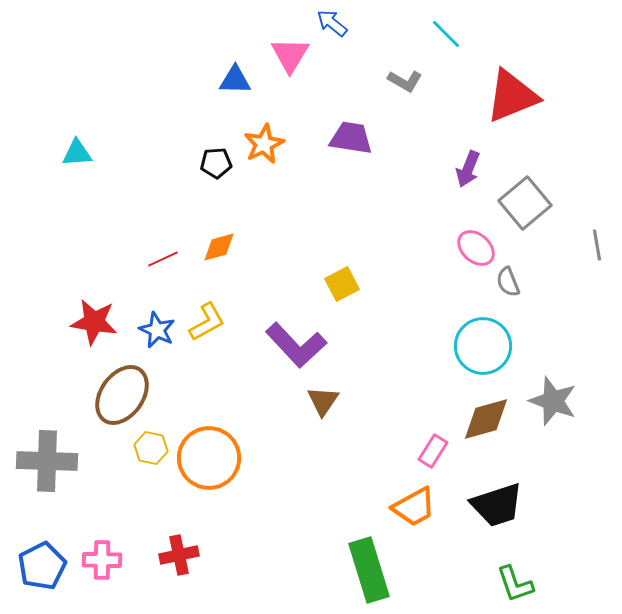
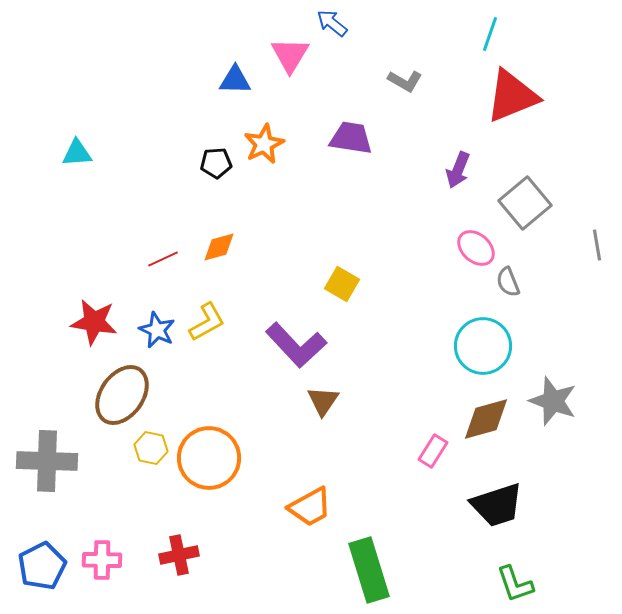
cyan line: moved 44 px right; rotated 64 degrees clockwise
purple arrow: moved 10 px left, 1 px down
yellow square: rotated 32 degrees counterclockwise
orange trapezoid: moved 104 px left
